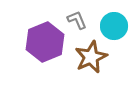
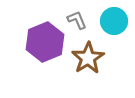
cyan circle: moved 5 px up
brown star: moved 3 px left, 1 px down; rotated 8 degrees counterclockwise
